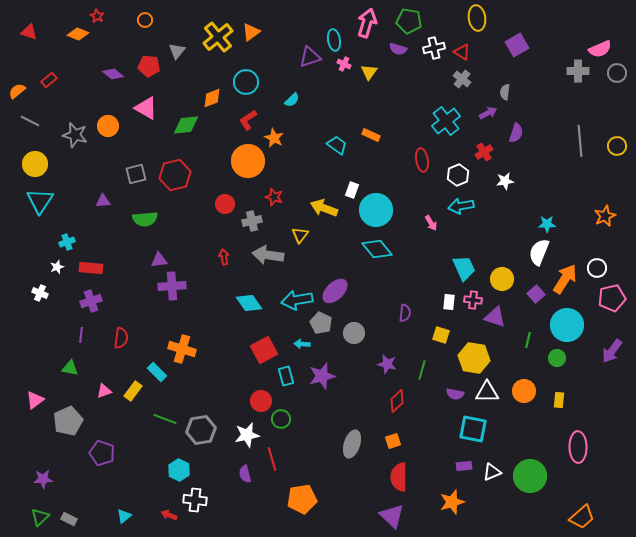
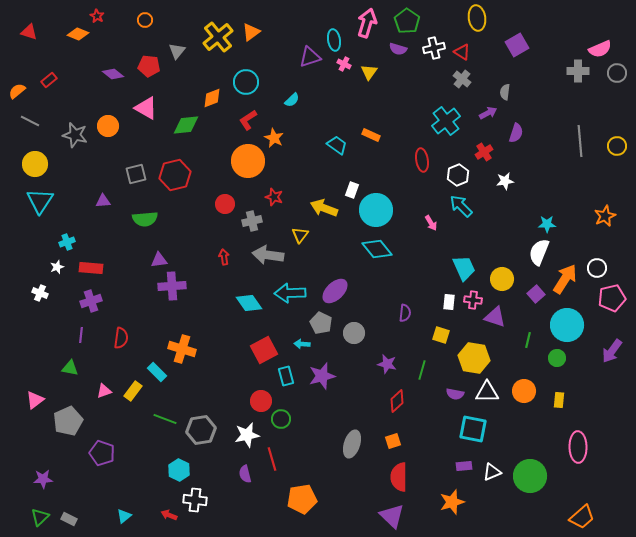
green pentagon at (409, 21): moved 2 px left; rotated 25 degrees clockwise
cyan arrow at (461, 206): rotated 55 degrees clockwise
cyan arrow at (297, 300): moved 7 px left, 7 px up; rotated 8 degrees clockwise
